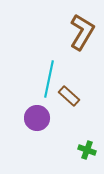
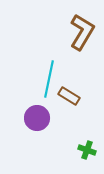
brown rectangle: rotated 10 degrees counterclockwise
